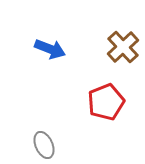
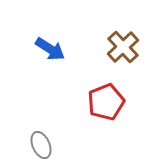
blue arrow: rotated 12 degrees clockwise
gray ellipse: moved 3 px left
